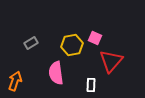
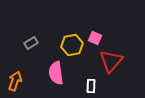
white rectangle: moved 1 px down
